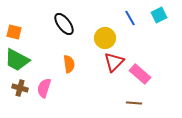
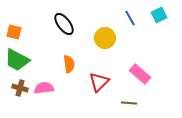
red triangle: moved 15 px left, 20 px down
pink semicircle: rotated 66 degrees clockwise
brown line: moved 5 px left
